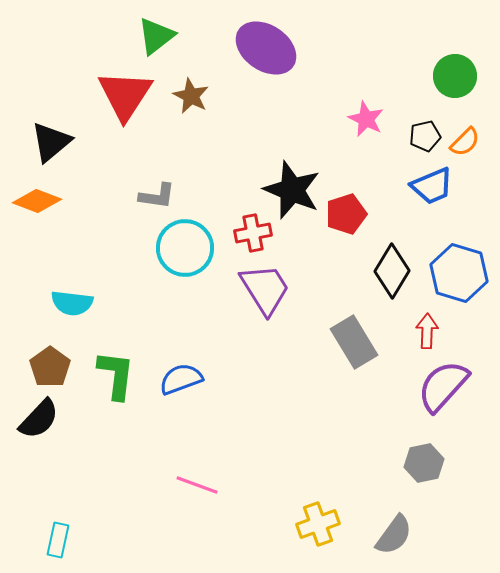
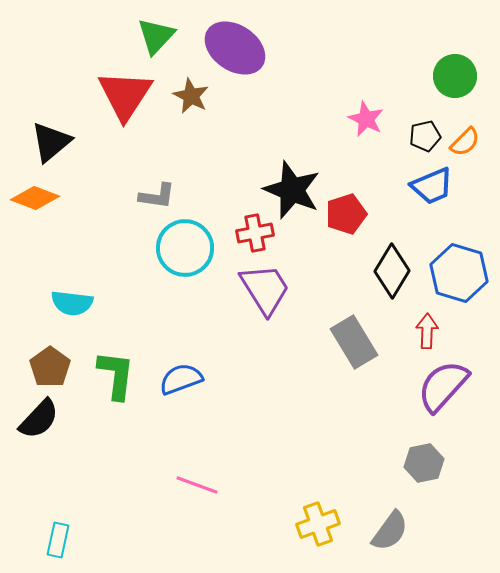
green triangle: rotated 9 degrees counterclockwise
purple ellipse: moved 31 px left
orange diamond: moved 2 px left, 3 px up
red cross: moved 2 px right
gray semicircle: moved 4 px left, 4 px up
